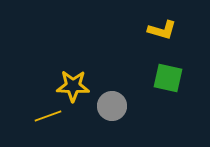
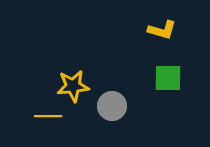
green square: rotated 12 degrees counterclockwise
yellow star: rotated 8 degrees counterclockwise
yellow line: rotated 20 degrees clockwise
